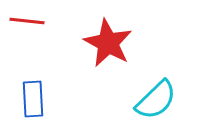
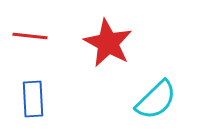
red line: moved 3 px right, 15 px down
